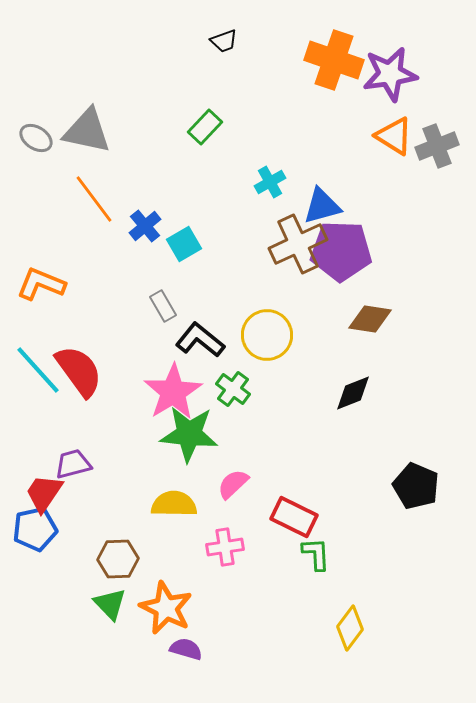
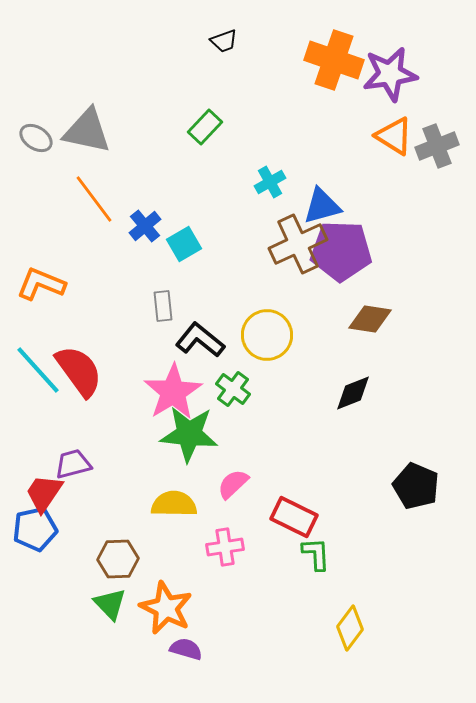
gray rectangle: rotated 24 degrees clockwise
